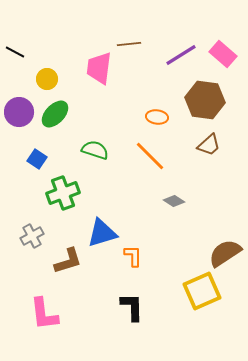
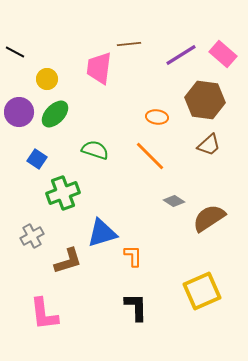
brown semicircle: moved 16 px left, 35 px up
black L-shape: moved 4 px right
